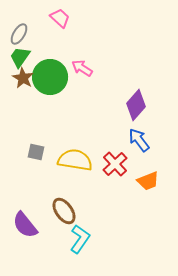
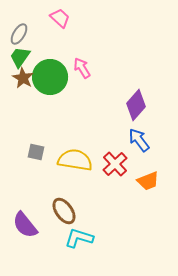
pink arrow: rotated 25 degrees clockwise
cyan L-shape: moved 1 px left, 1 px up; rotated 108 degrees counterclockwise
